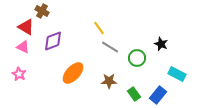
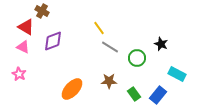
orange ellipse: moved 1 px left, 16 px down
